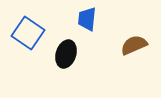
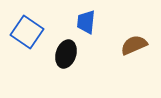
blue trapezoid: moved 1 px left, 3 px down
blue square: moved 1 px left, 1 px up
